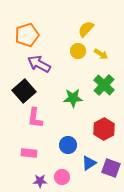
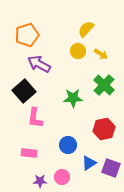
red hexagon: rotated 15 degrees clockwise
